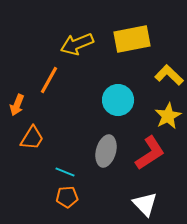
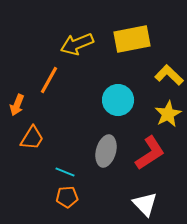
yellow star: moved 2 px up
